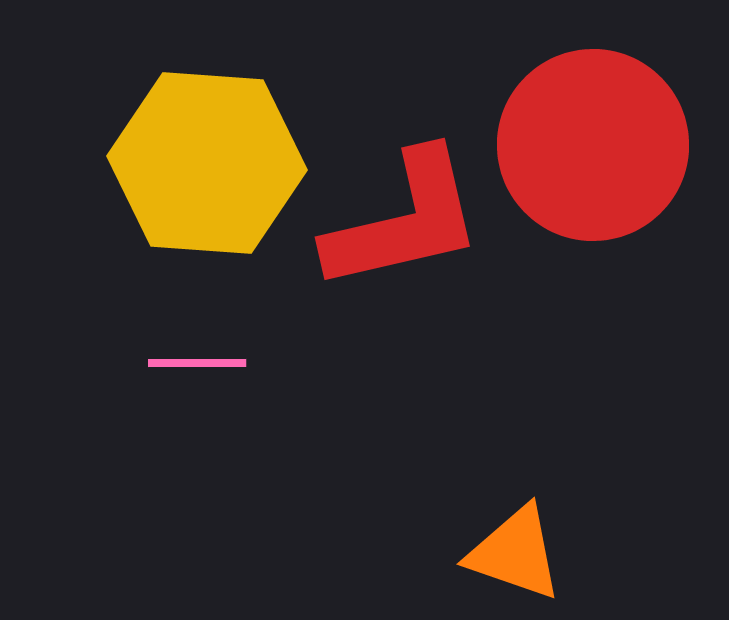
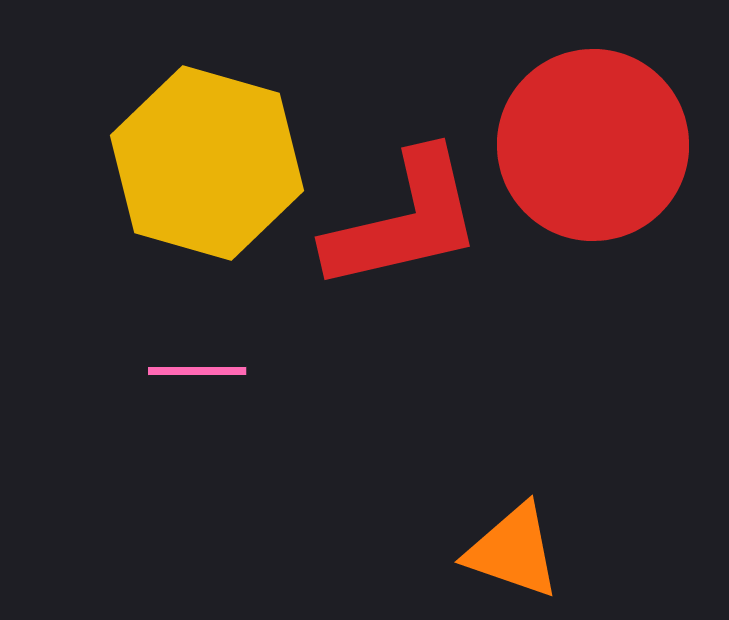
yellow hexagon: rotated 12 degrees clockwise
pink line: moved 8 px down
orange triangle: moved 2 px left, 2 px up
